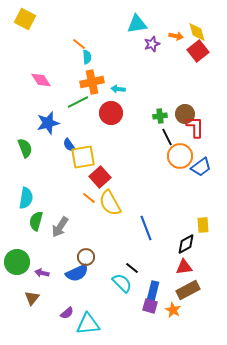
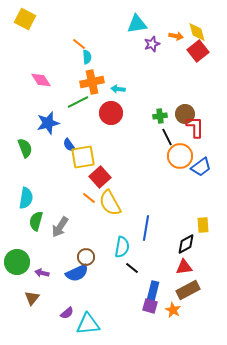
blue line at (146, 228): rotated 30 degrees clockwise
cyan semicircle at (122, 283): moved 36 px up; rotated 55 degrees clockwise
